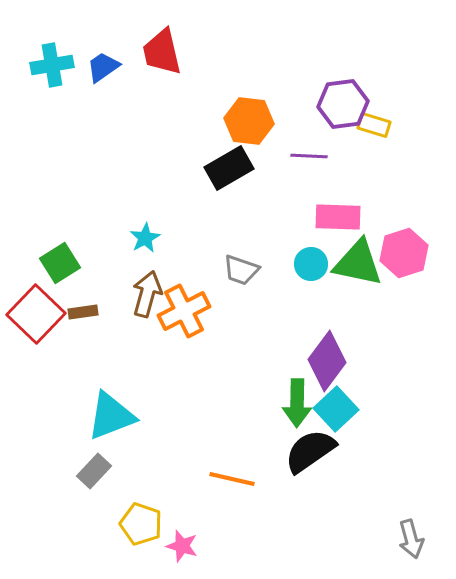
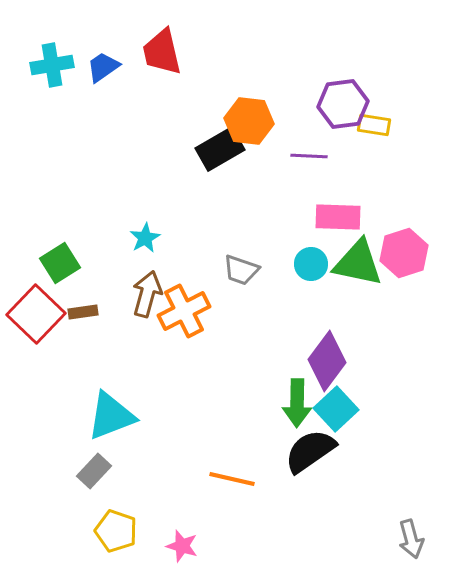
yellow rectangle: rotated 8 degrees counterclockwise
black rectangle: moved 9 px left, 19 px up
yellow pentagon: moved 25 px left, 7 px down
